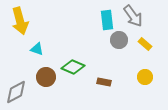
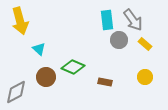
gray arrow: moved 4 px down
cyan triangle: moved 2 px right; rotated 24 degrees clockwise
brown rectangle: moved 1 px right
